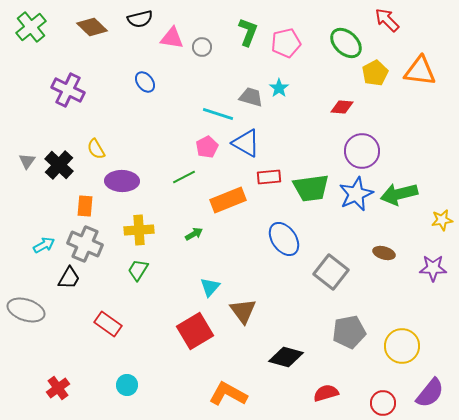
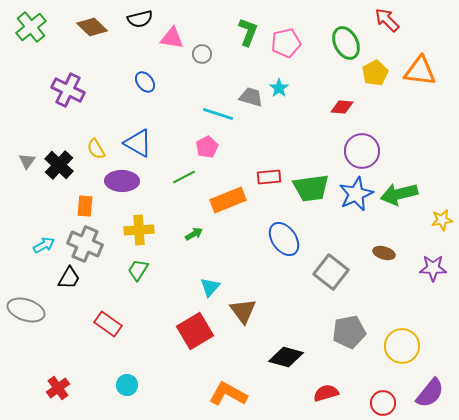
green ellipse at (346, 43): rotated 20 degrees clockwise
gray circle at (202, 47): moved 7 px down
blue triangle at (246, 143): moved 108 px left
